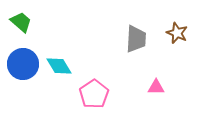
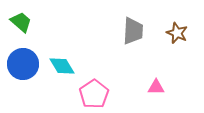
gray trapezoid: moved 3 px left, 8 px up
cyan diamond: moved 3 px right
